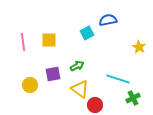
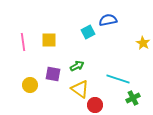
cyan square: moved 1 px right, 1 px up
yellow star: moved 4 px right, 4 px up
purple square: rotated 21 degrees clockwise
